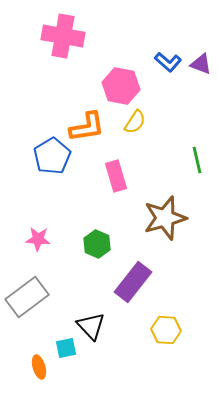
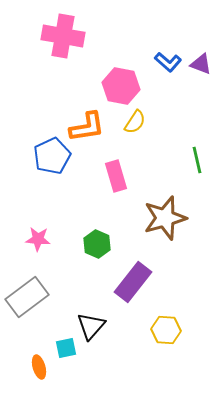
blue pentagon: rotated 6 degrees clockwise
black triangle: rotated 24 degrees clockwise
